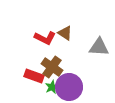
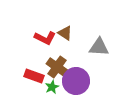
brown cross: moved 5 px right
purple circle: moved 7 px right, 6 px up
